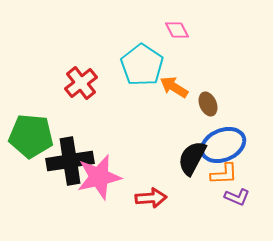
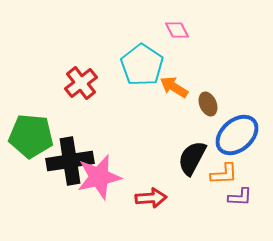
blue ellipse: moved 14 px right, 10 px up; rotated 18 degrees counterclockwise
purple L-shape: moved 3 px right; rotated 20 degrees counterclockwise
